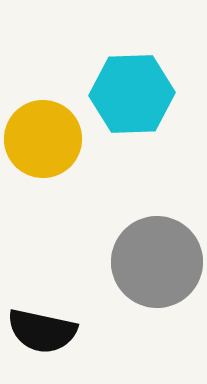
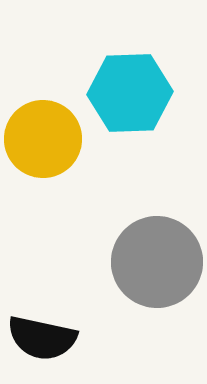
cyan hexagon: moved 2 px left, 1 px up
black semicircle: moved 7 px down
